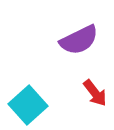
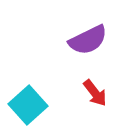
purple semicircle: moved 9 px right
